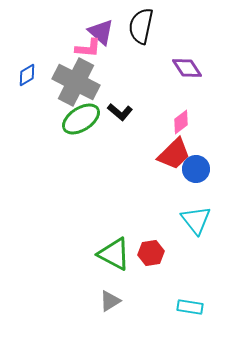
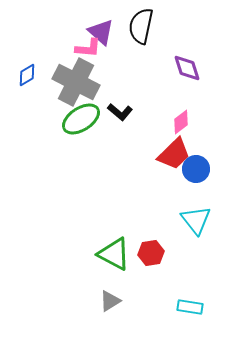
purple diamond: rotated 16 degrees clockwise
